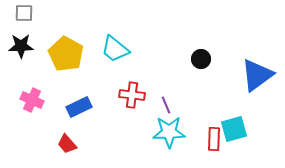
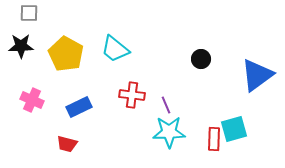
gray square: moved 5 px right
red trapezoid: rotated 35 degrees counterclockwise
